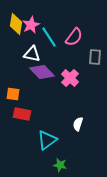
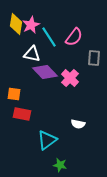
gray rectangle: moved 1 px left, 1 px down
purple diamond: moved 3 px right
orange square: moved 1 px right
white semicircle: rotated 96 degrees counterclockwise
